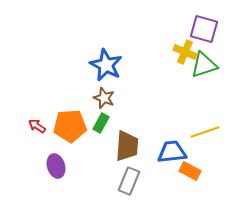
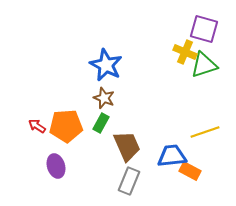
orange pentagon: moved 4 px left
brown trapezoid: rotated 28 degrees counterclockwise
blue trapezoid: moved 4 px down
